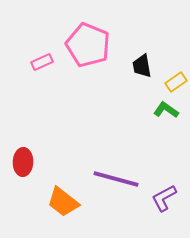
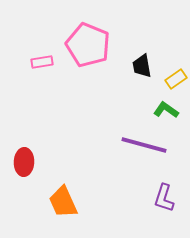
pink rectangle: rotated 15 degrees clockwise
yellow rectangle: moved 3 px up
red ellipse: moved 1 px right
purple line: moved 28 px right, 34 px up
purple L-shape: rotated 44 degrees counterclockwise
orange trapezoid: rotated 28 degrees clockwise
